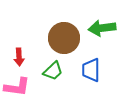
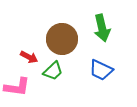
green arrow: rotated 96 degrees counterclockwise
brown circle: moved 2 px left, 1 px down
red arrow: moved 10 px right; rotated 60 degrees counterclockwise
blue trapezoid: moved 10 px right; rotated 65 degrees counterclockwise
